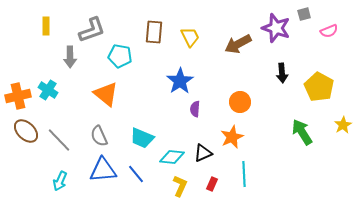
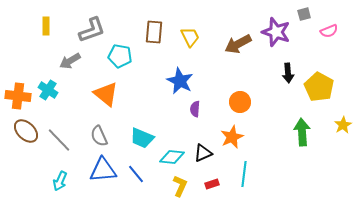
purple star: moved 4 px down
gray arrow: moved 4 px down; rotated 60 degrees clockwise
black arrow: moved 6 px right
blue star: rotated 12 degrees counterclockwise
orange cross: rotated 20 degrees clockwise
green arrow: rotated 28 degrees clockwise
cyan line: rotated 10 degrees clockwise
red rectangle: rotated 48 degrees clockwise
